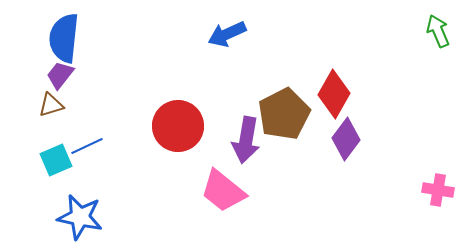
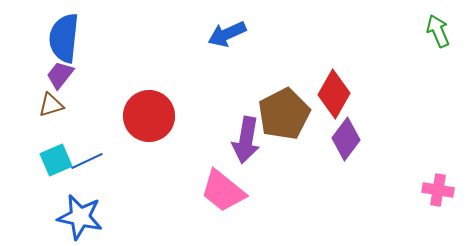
red circle: moved 29 px left, 10 px up
blue line: moved 15 px down
